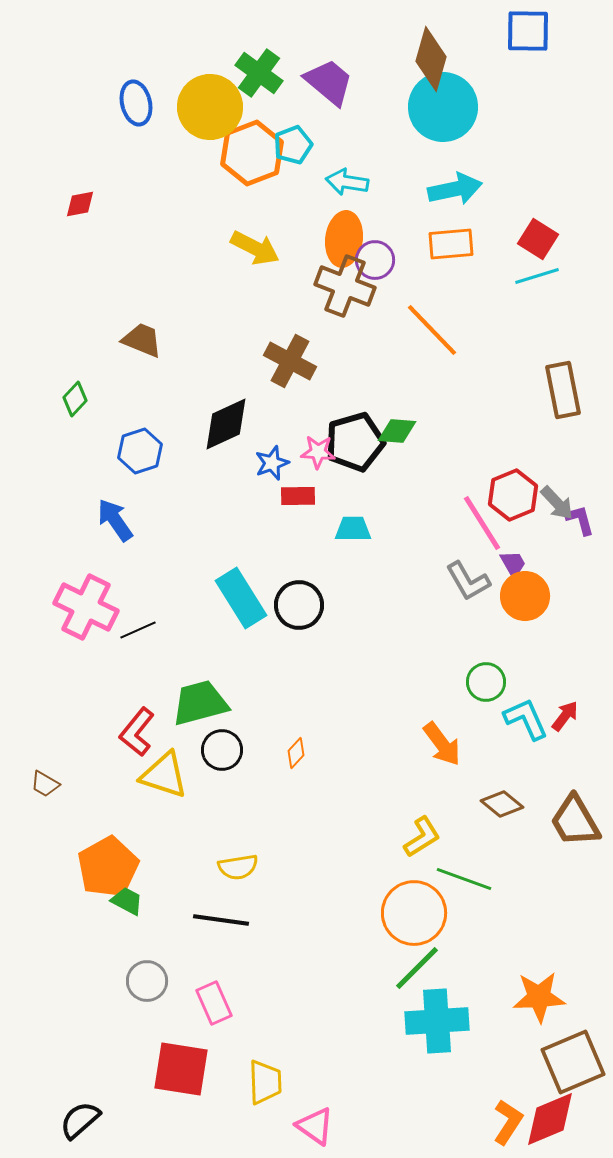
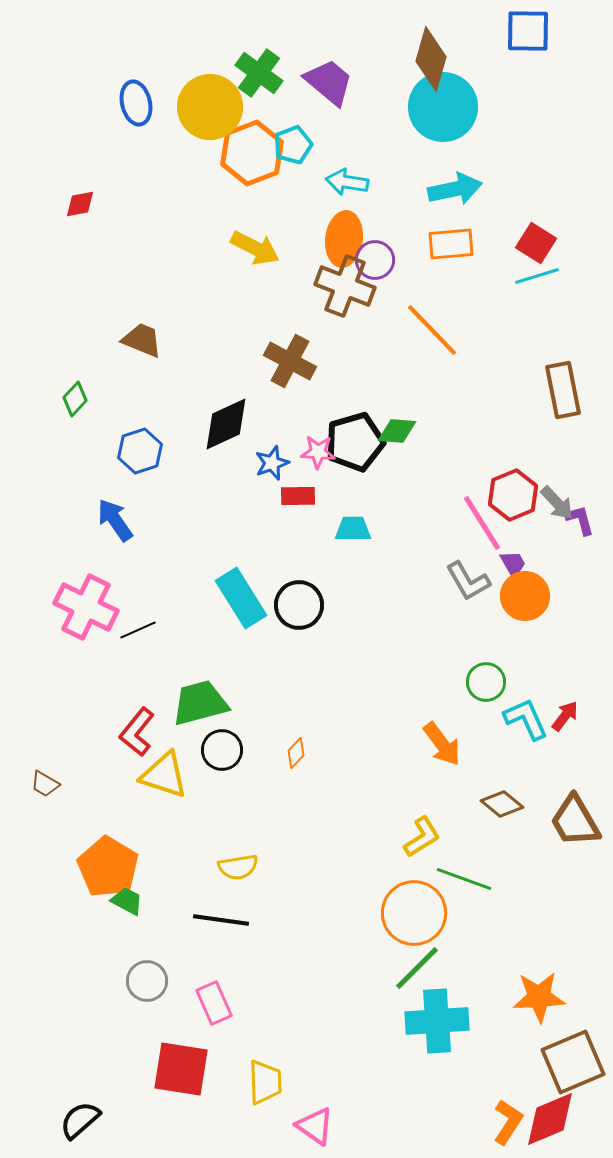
red square at (538, 239): moved 2 px left, 4 px down
orange pentagon at (108, 867): rotated 12 degrees counterclockwise
